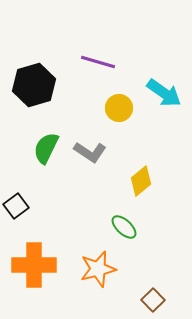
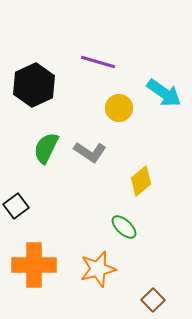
black hexagon: rotated 9 degrees counterclockwise
